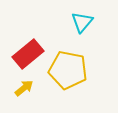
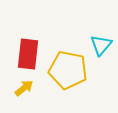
cyan triangle: moved 19 px right, 23 px down
red rectangle: rotated 44 degrees counterclockwise
